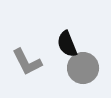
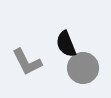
black semicircle: moved 1 px left
